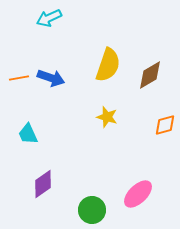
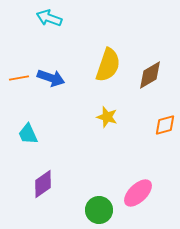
cyan arrow: rotated 45 degrees clockwise
pink ellipse: moved 1 px up
green circle: moved 7 px right
